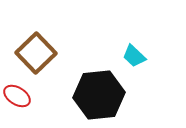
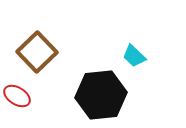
brown square: moved 1 px right, 1 px up
black hexagon: moved 2 px right
